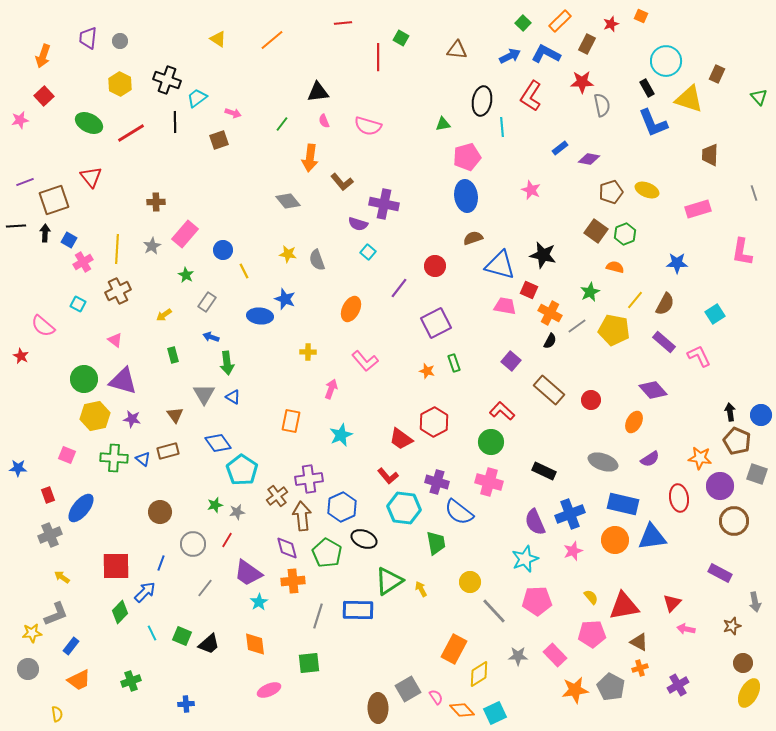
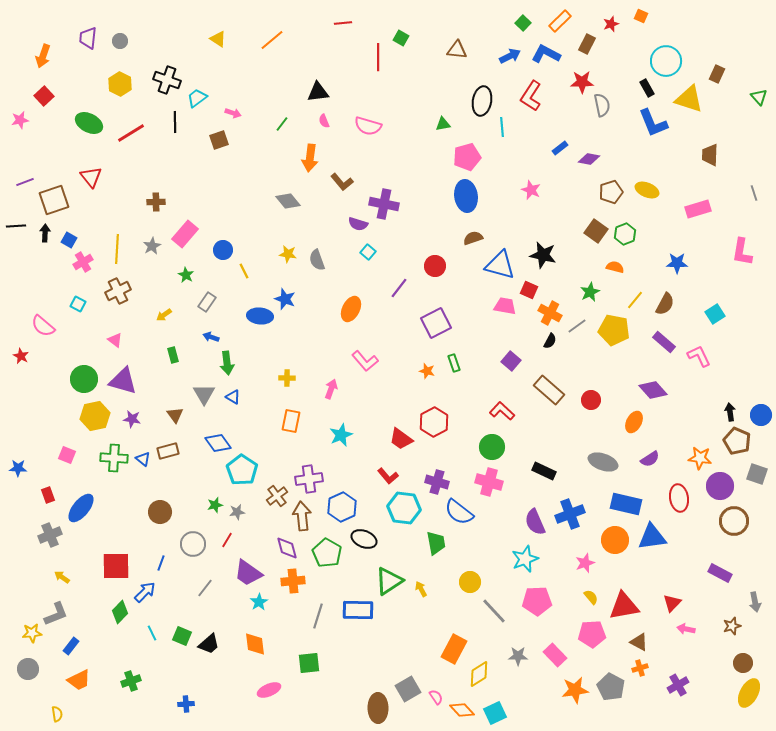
yellow cross at (308, 352): moved 21 px left, 26 px down
green circle at (491, 442): moved 1 px right, 5 px down
blue rectangle at (623, 504): moved 3 px right
pink star at (573, 551): moved 12 px right, 12 px down
